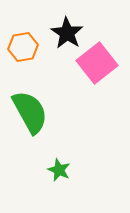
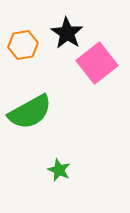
orange hexagon: moved 2 px up
green semicircle: rotated 90 degrees clockwise
